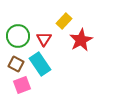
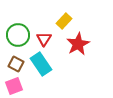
green circle: moved 1 px up
red star: moved 3 px left, 4 px down
cyan rectangle: moved 1 px right
pink square: moved 8 px left, 1 px down
